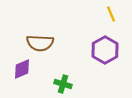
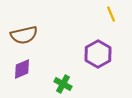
brown semicircle: moved 16 px left, 8 px up; rotated 16 degrees counterclockwise
purple hexagon: moved 7 px left, 4 px down
green cross: rotated 12 degrees clockwise
